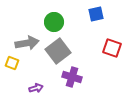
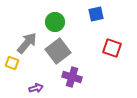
green circle: moved 1 px right
gray arrow: rotated 40 degrees counterclockwise
